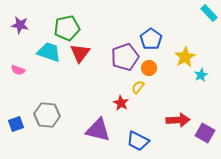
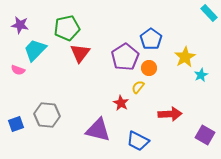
cyan trapezoid: moved 14 px left, 2 px up; rotated 65 degrees counterclockwise
purple pentagon: rotated 12 degrees counterclockwise
red arrow: moved 8 px left, 6 px up
purple square: moved 2 px down
